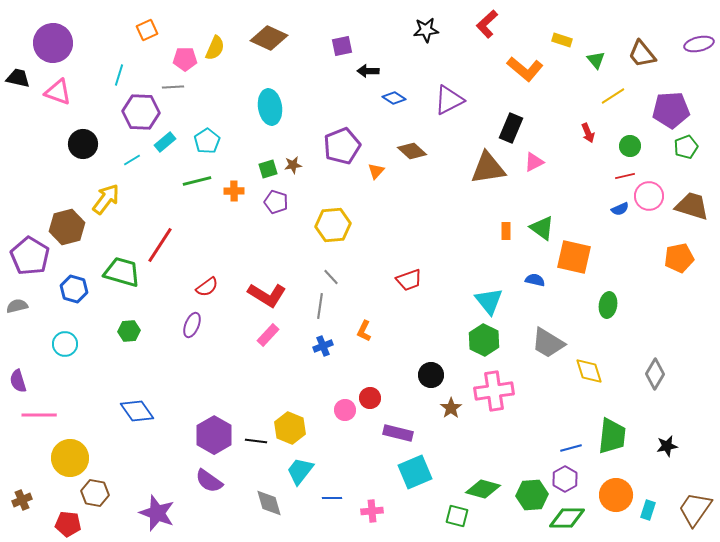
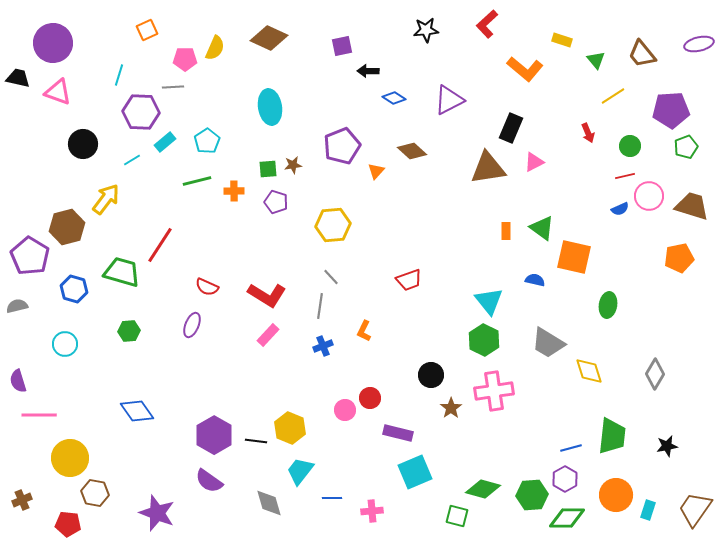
green square at (268, 169): rotated 12 degrees clockwise
red semicircle at (207, 287): rotated 60 degrees clockwise
